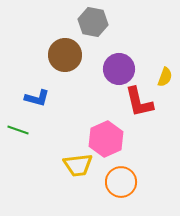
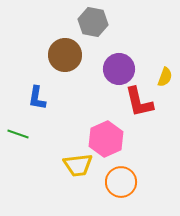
blue L-shape: rotated 85 degrees clockwise
green line: moved 4 px down
